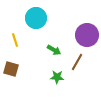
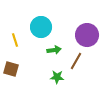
cyan circle: moved 5 px right, 9 px down
green arrow: rotated 40 degrees counterclockwise
brown line: moved 1 px left, 1 px up
